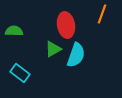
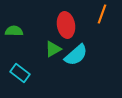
cyan semicircle: rotated 30 degrees clockwise
